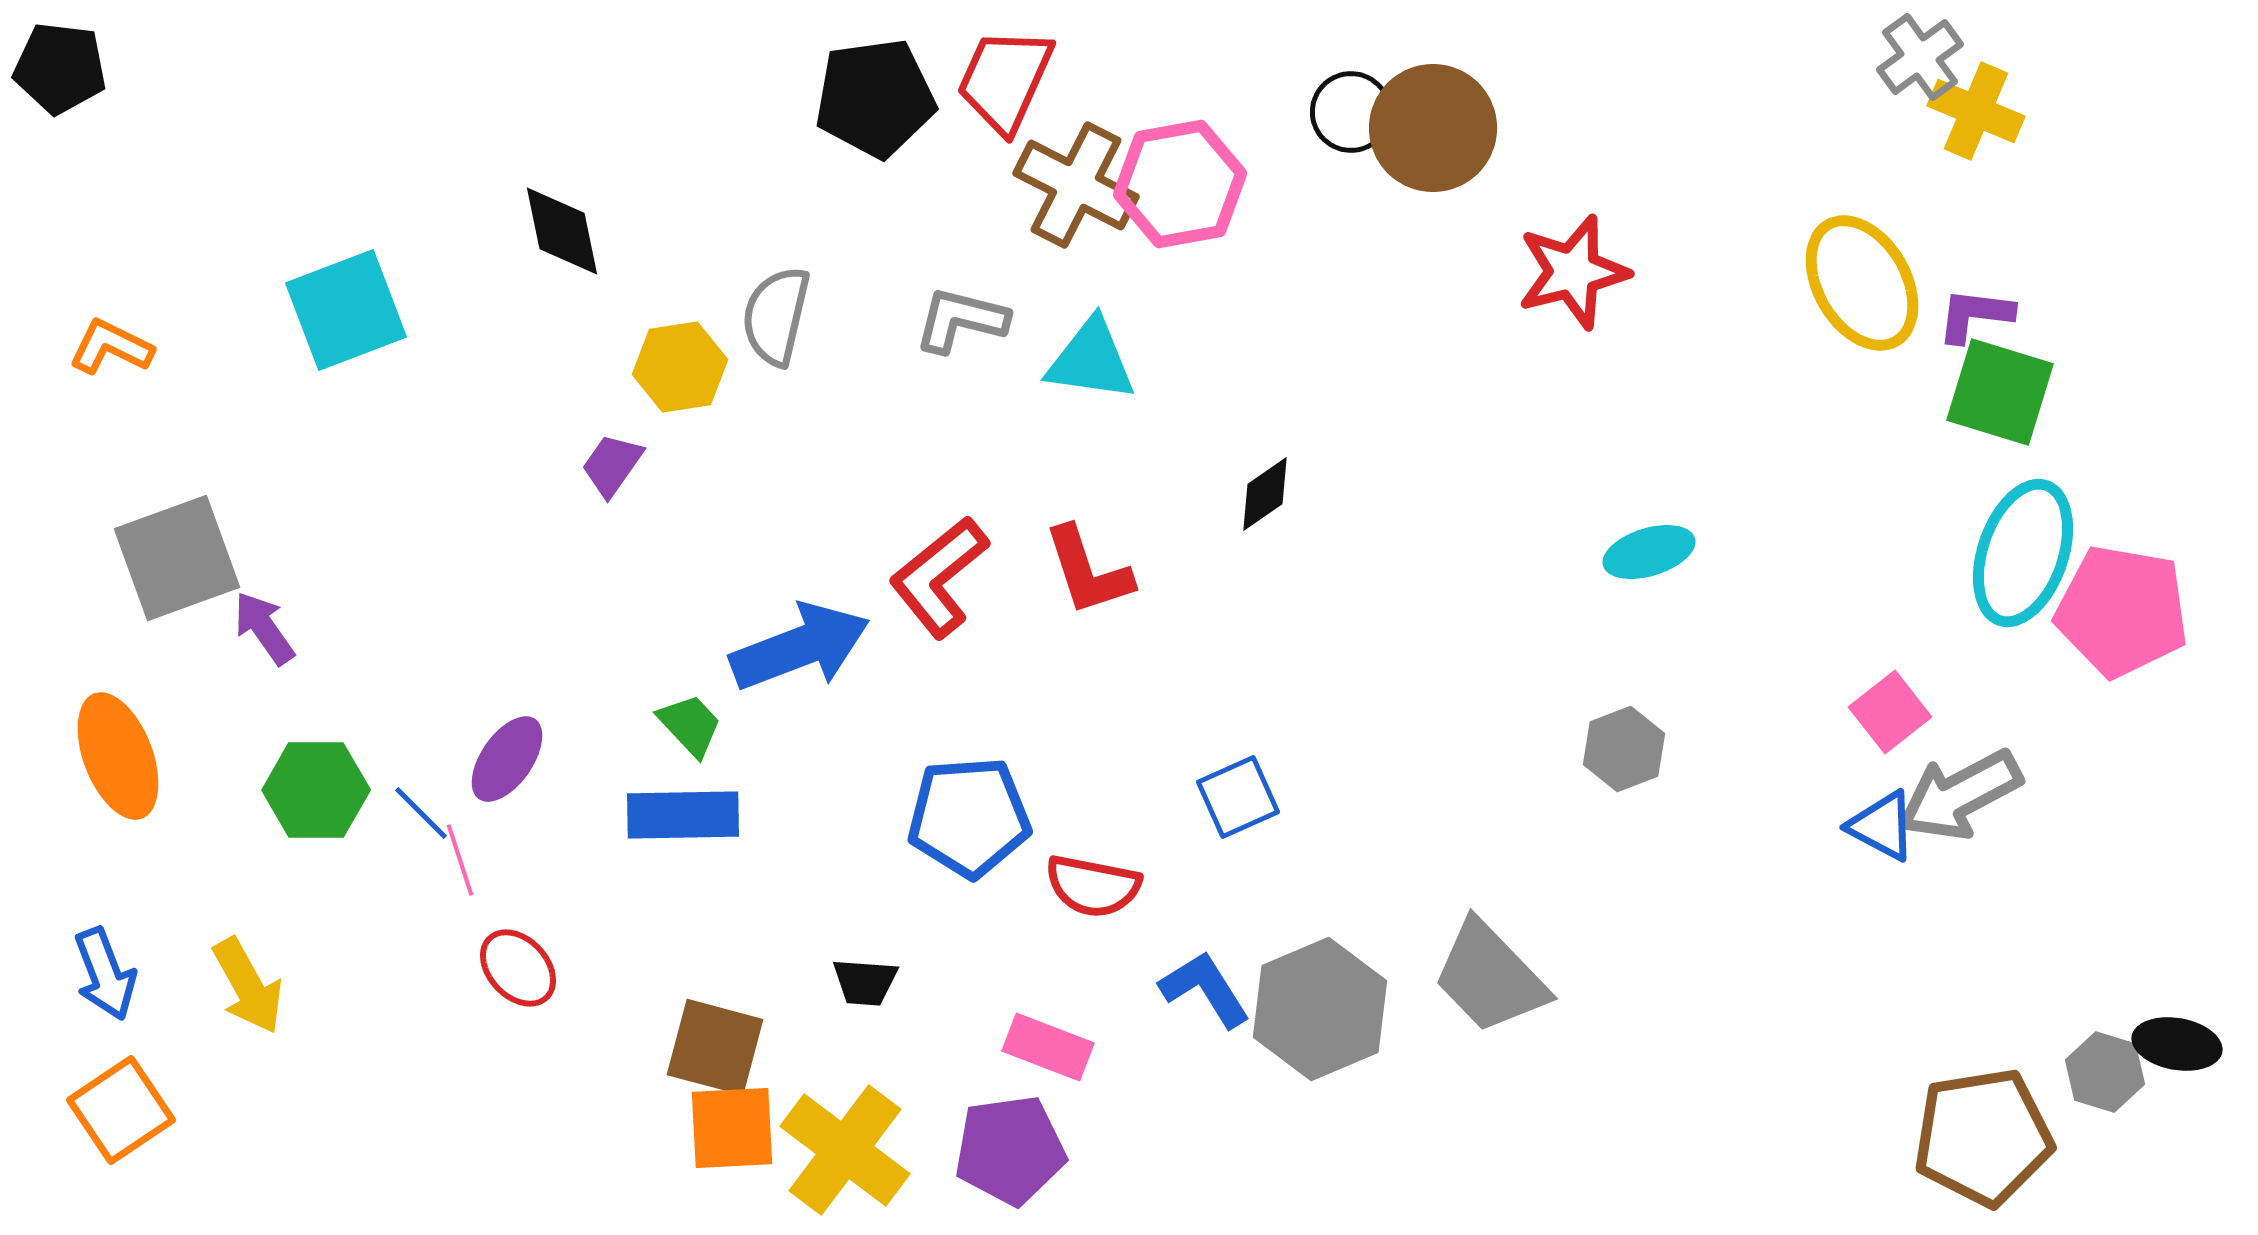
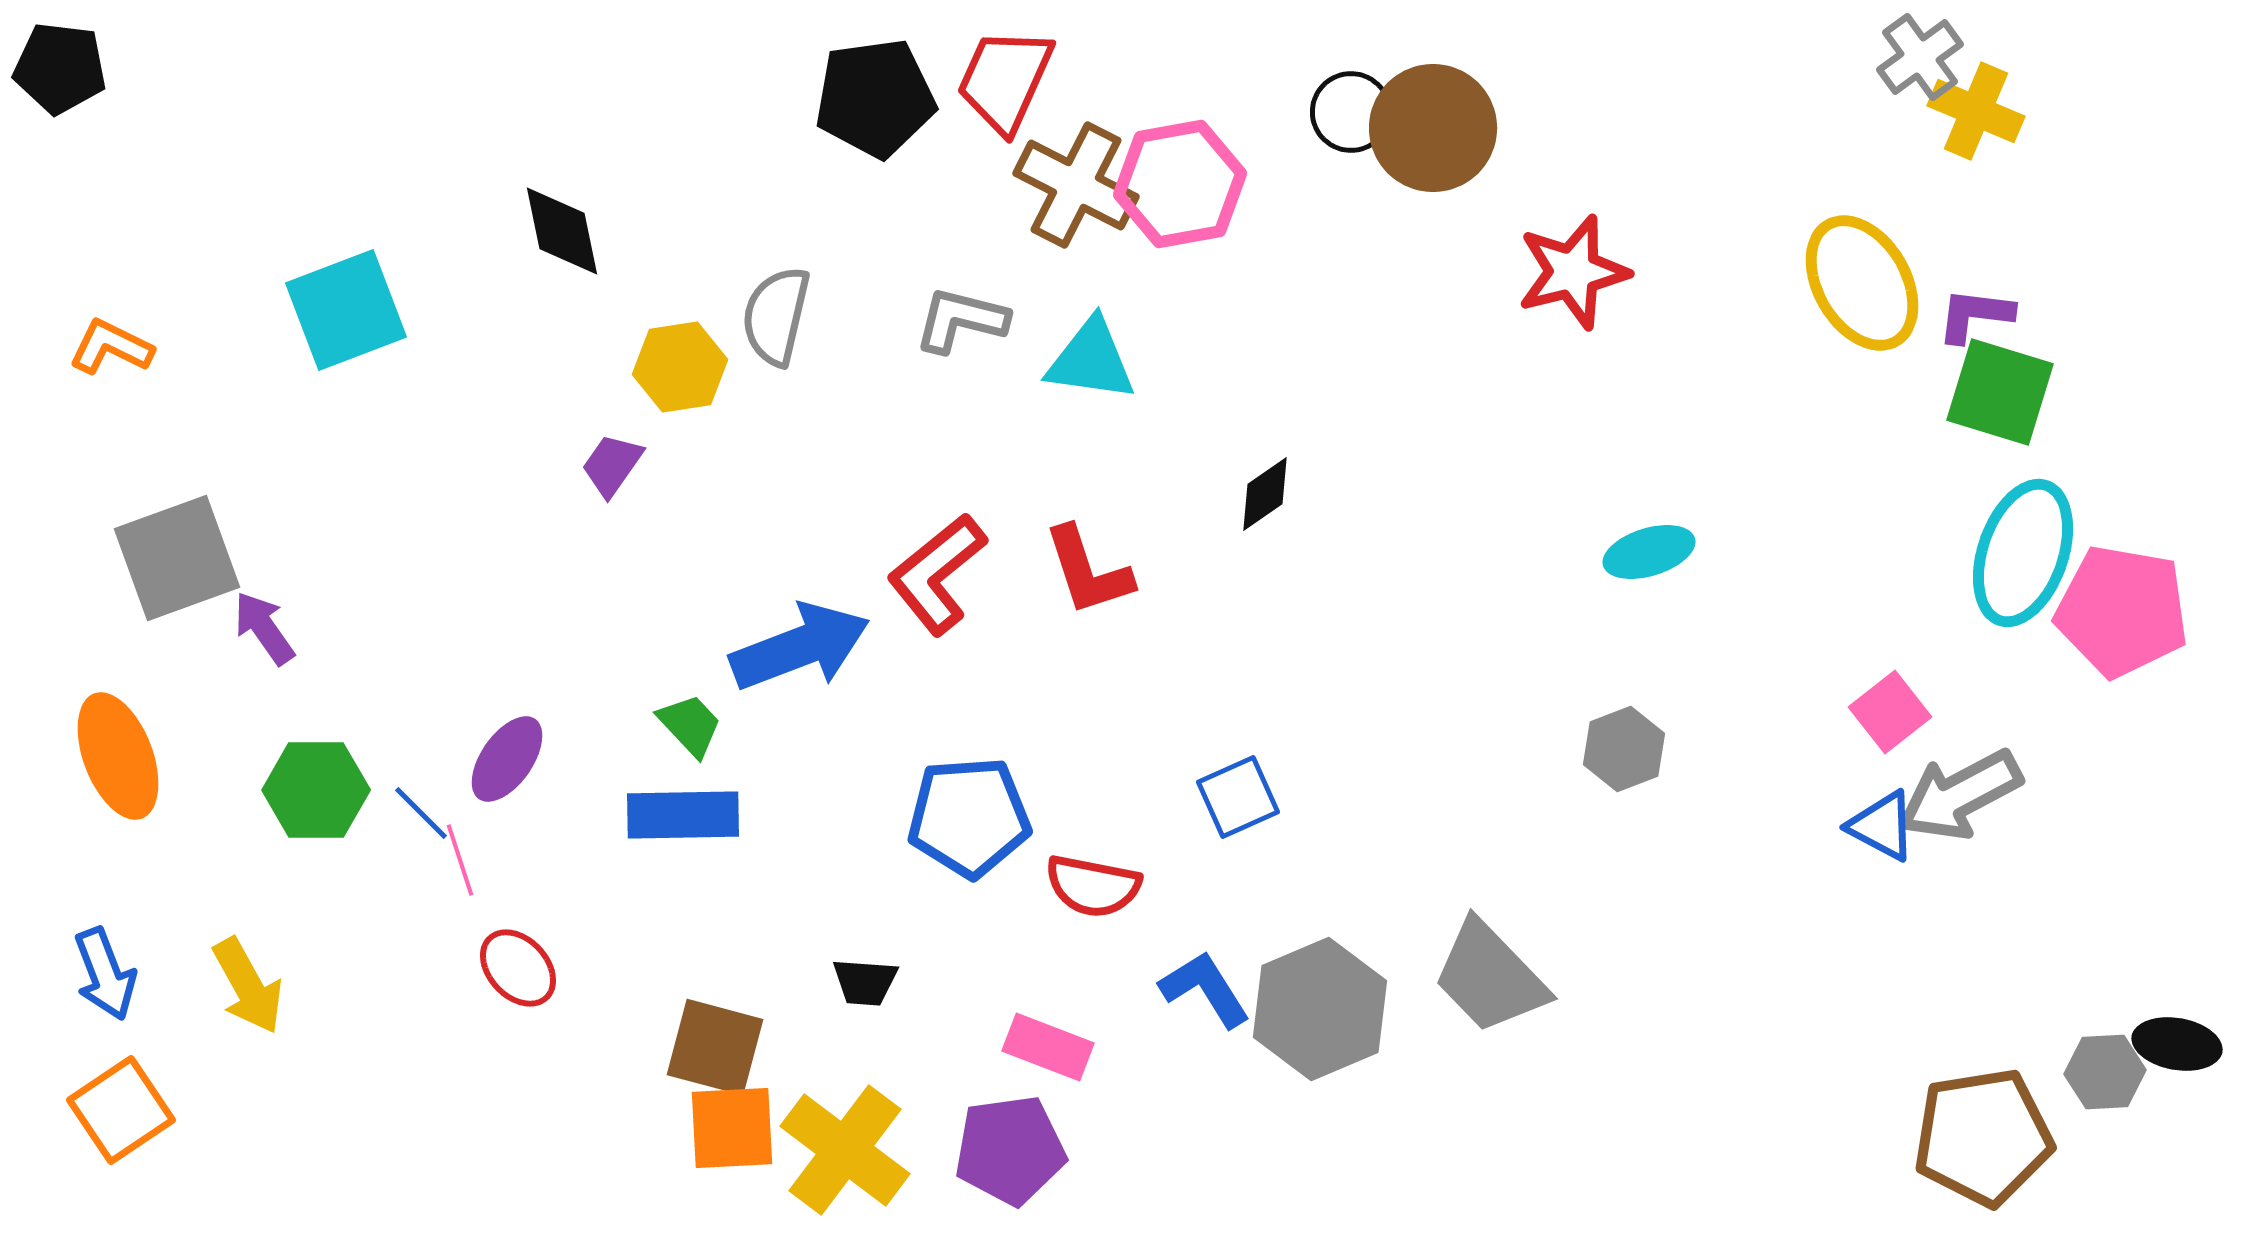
red L-shape at (939, 577): moved 2 px left, 3 px up
gray hexagon at (2105, 1072): rotated 20 degrees counterclockwise
